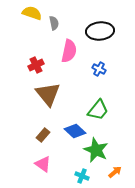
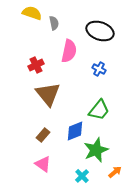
black ellipse: rotated 24 degrees clockwise
green trapezoid: moved 1 px right
blue diamond: rotated 65 degrees counterclockwise
green star: rotated 25 degrees clockwise
cyan cross: rotated 24 degrees clockwise
